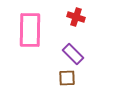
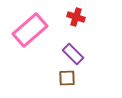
pink rectangle: rotated 48 degrees clockwise
